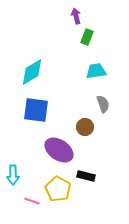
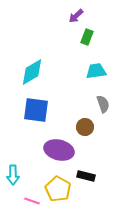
purple arrow: rotated 119 degrees counterclockwise
purple ellipse: rotated 20 degrees counterclockwise
